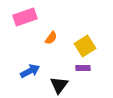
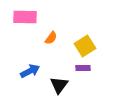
pink rectangle: rotated 20 degrees clockwise
